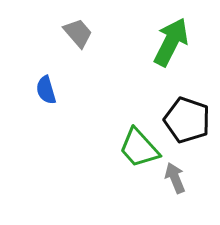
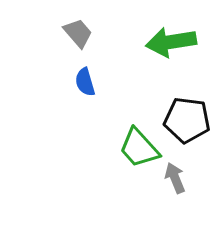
green arrow: rotated 126 degrees counterclockwise
blue semicircle: moved 39 px right, 8 px up
black pentagon: rotated 12 degrees counterclockwise
